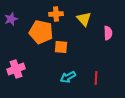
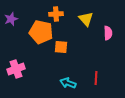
yellow triangle: moved 2 px right
cyan arrow: moved 6 px down; rotated 49 degrees clockwise
